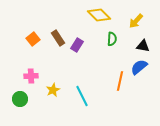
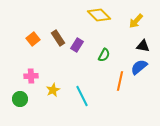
green semicircle: moved 8 px left, 16 px down; rotated 24 degrees clockwise
